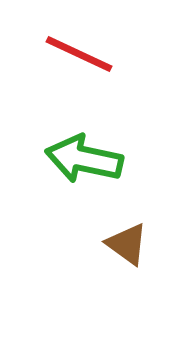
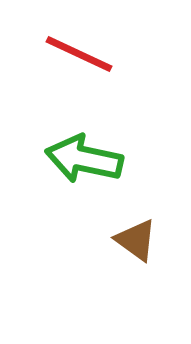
brown triangle: moved 9 px right, 4 px up
